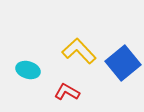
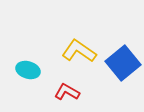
yellow L-shape: rotated 12 degrees counterclockwise
